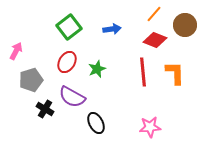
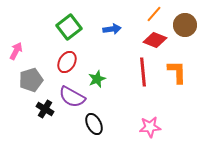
green star: moved 10 px down
orange L-shape: moved 2 px right, 1 px up
black ellipse: moved 2 px left, 1 px down
